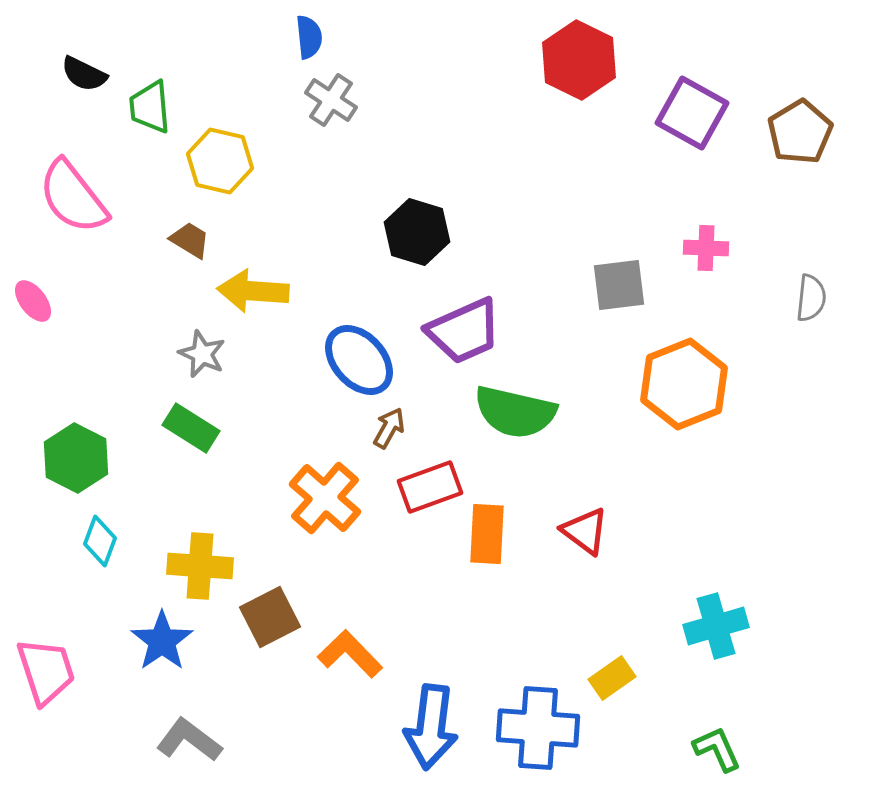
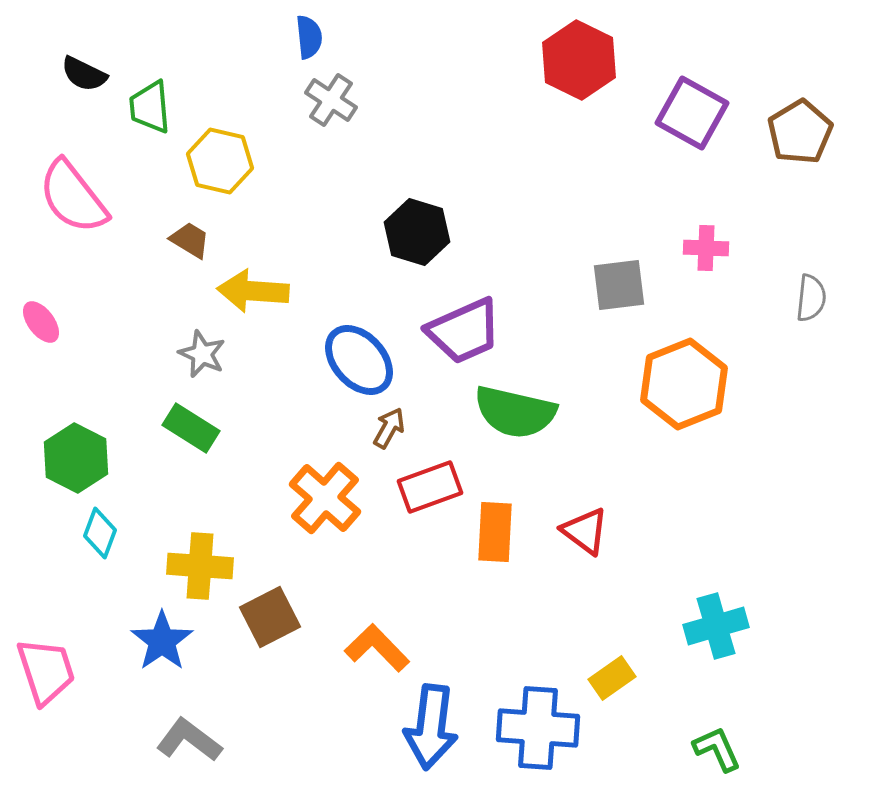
pink ellipse: moved 8 px right, 21 px down
orange rectangle: moved 8 px right, 2 px up
cyan diamond: moved 8 px up
orange L-shape: moved 27 px right, 6 px up
